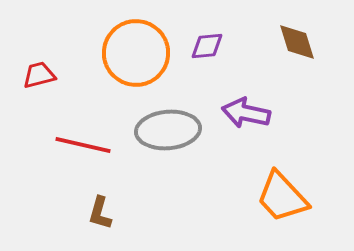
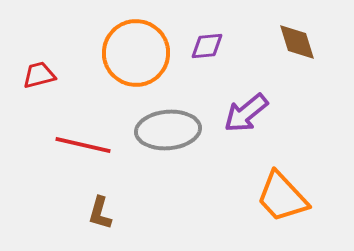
purple arrow: rotated 51 degrees counterclockwise
